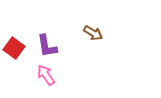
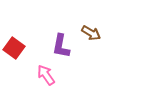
brown arrow: moved 2 px left
purple L-shape: moved 14 px right; rotated 20 degrees clockwise
